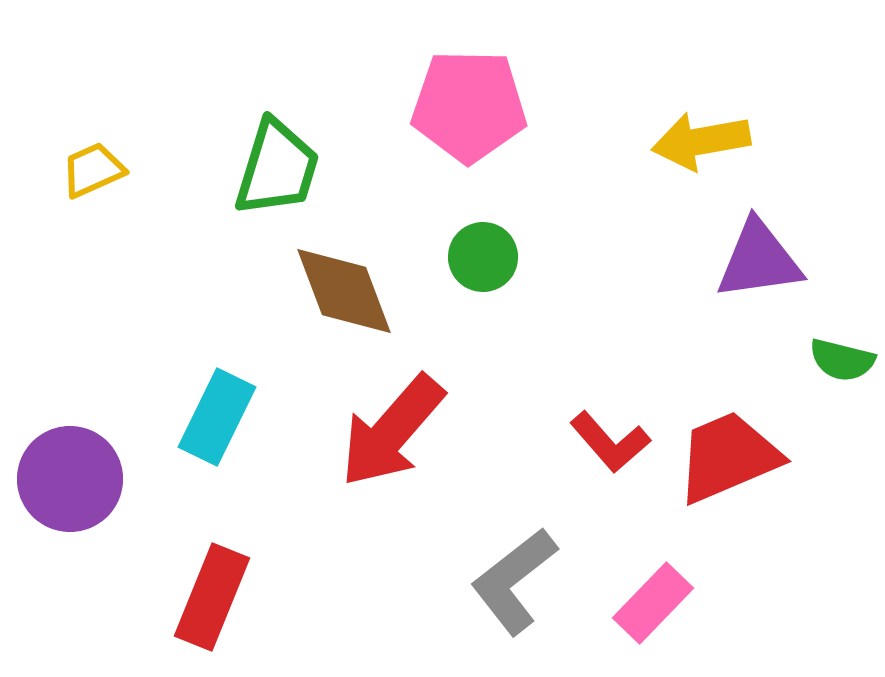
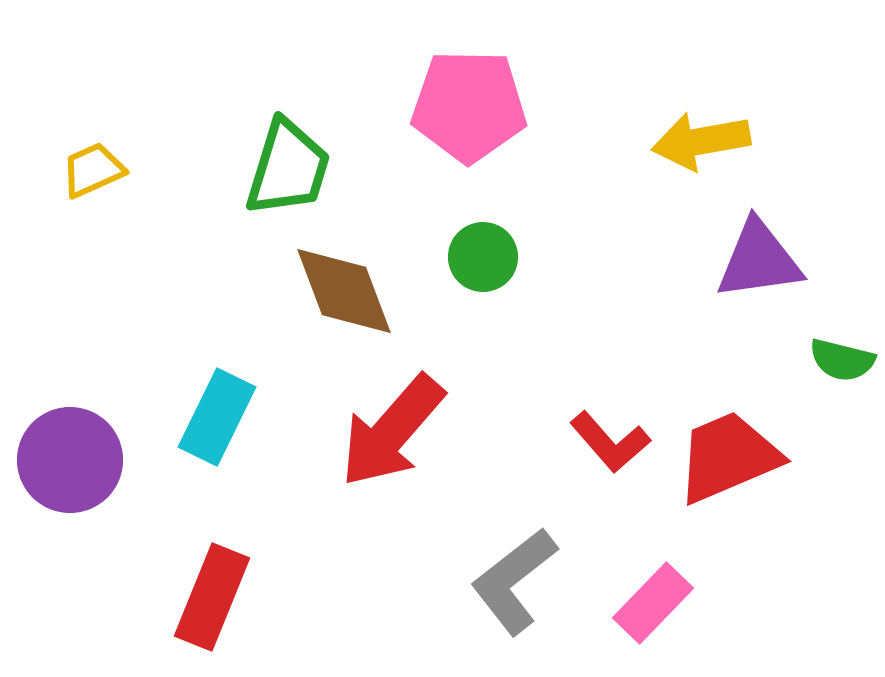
green trapezoid: moved 11 px right
purple circle: moved 19 px up
